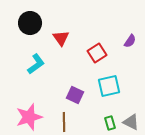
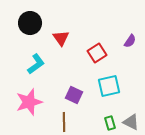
purple square: moved 1 px left
pink star: moved 15 px up
